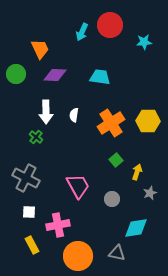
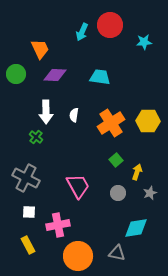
gray circle: moved 6 px right, 6 px up
yellow rectangle: moved 4 px left
